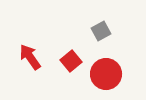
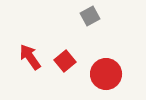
gray square: moved 11 px left, 15 px up
red square: moved 6 px left
